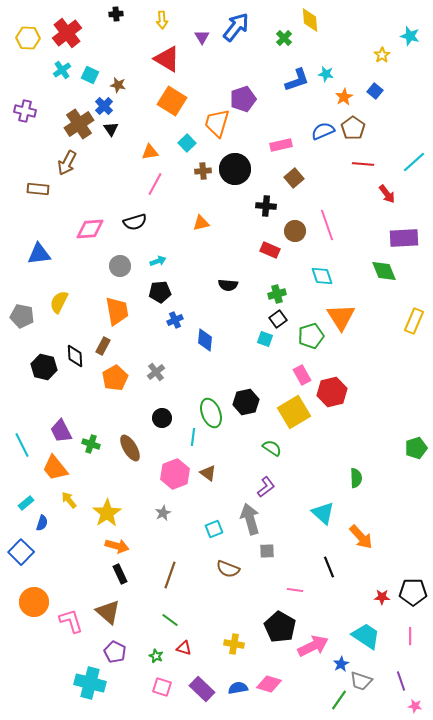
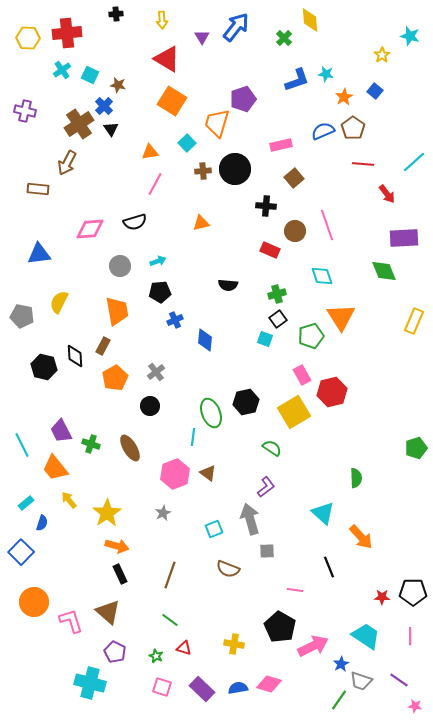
red cross at (67, 33): rotated 32 degrees clockwise
black circle at (162, 418): moved 12 px left, 12 px up
purple line at (401, 681): moved 2 px left, 1 px up; rotated 36 degrees counterclockwise
